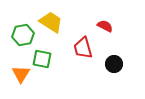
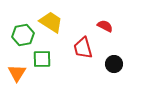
green square: rotated 12 degrees counterclockwise
orange triangle: moved 4 px left, 1 px up
